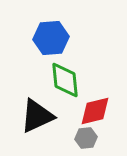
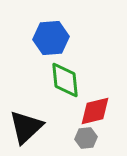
black triangle: moved 11 px left, 11 px down; rotated 18 degrees counterclockwise
